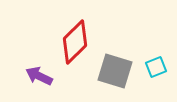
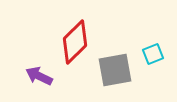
cyan square: moved 3 px left, 13 px up
gray square: moved 1 px up; rotated 27 degrees counterclockwise
